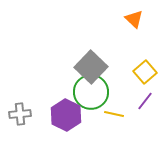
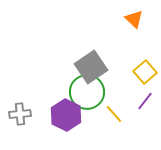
gray square: rotated 12 degrees clockwise
green circle: moved 4 px left
yellow line: rotated 36 degrees clockwise
